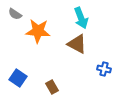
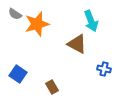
cyan arrow: moved 10 px right, 3 px down
orange star: moved 1 px left, 7 px up; rotated 20 degrees counterclockwise
blue square: moved 4 px up
